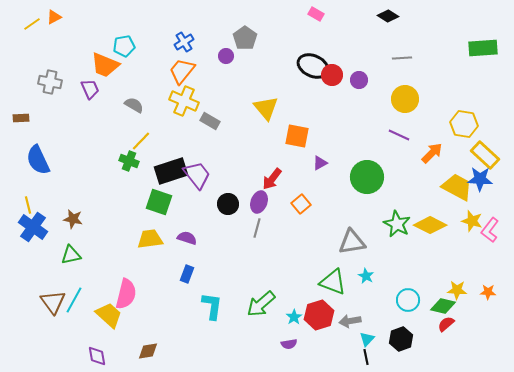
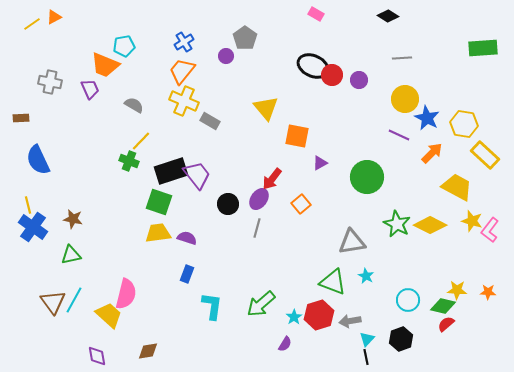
blue star at (480, 179): moved 53 px left, 61 px up; rotated 25 degrees clockwise
purple ellipse at (259, 202): moved 3 px up; rotated 15 degrees clockwise
yellow trapezoid at (150, 239): moved 8 px right, 6 px up
purple semicircle at (289, 344): moved 4 px left; rotated 49 degrees counterclockwise
